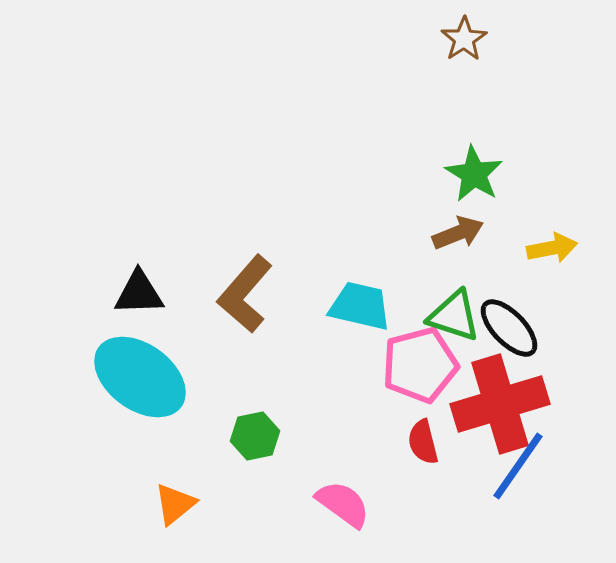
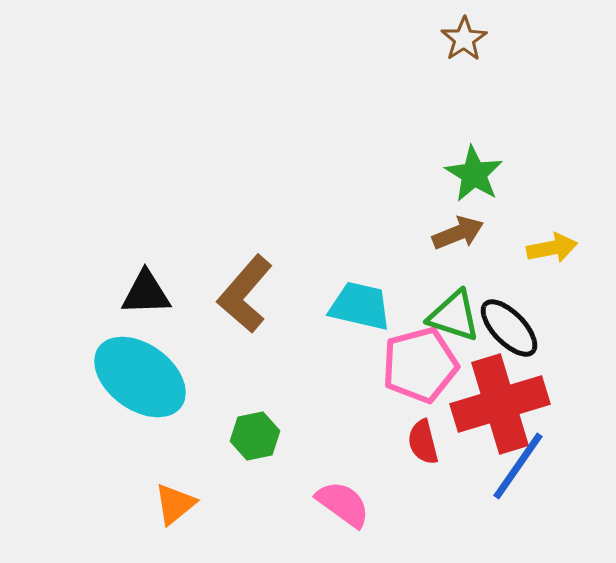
black triangle: moved 7 px right
